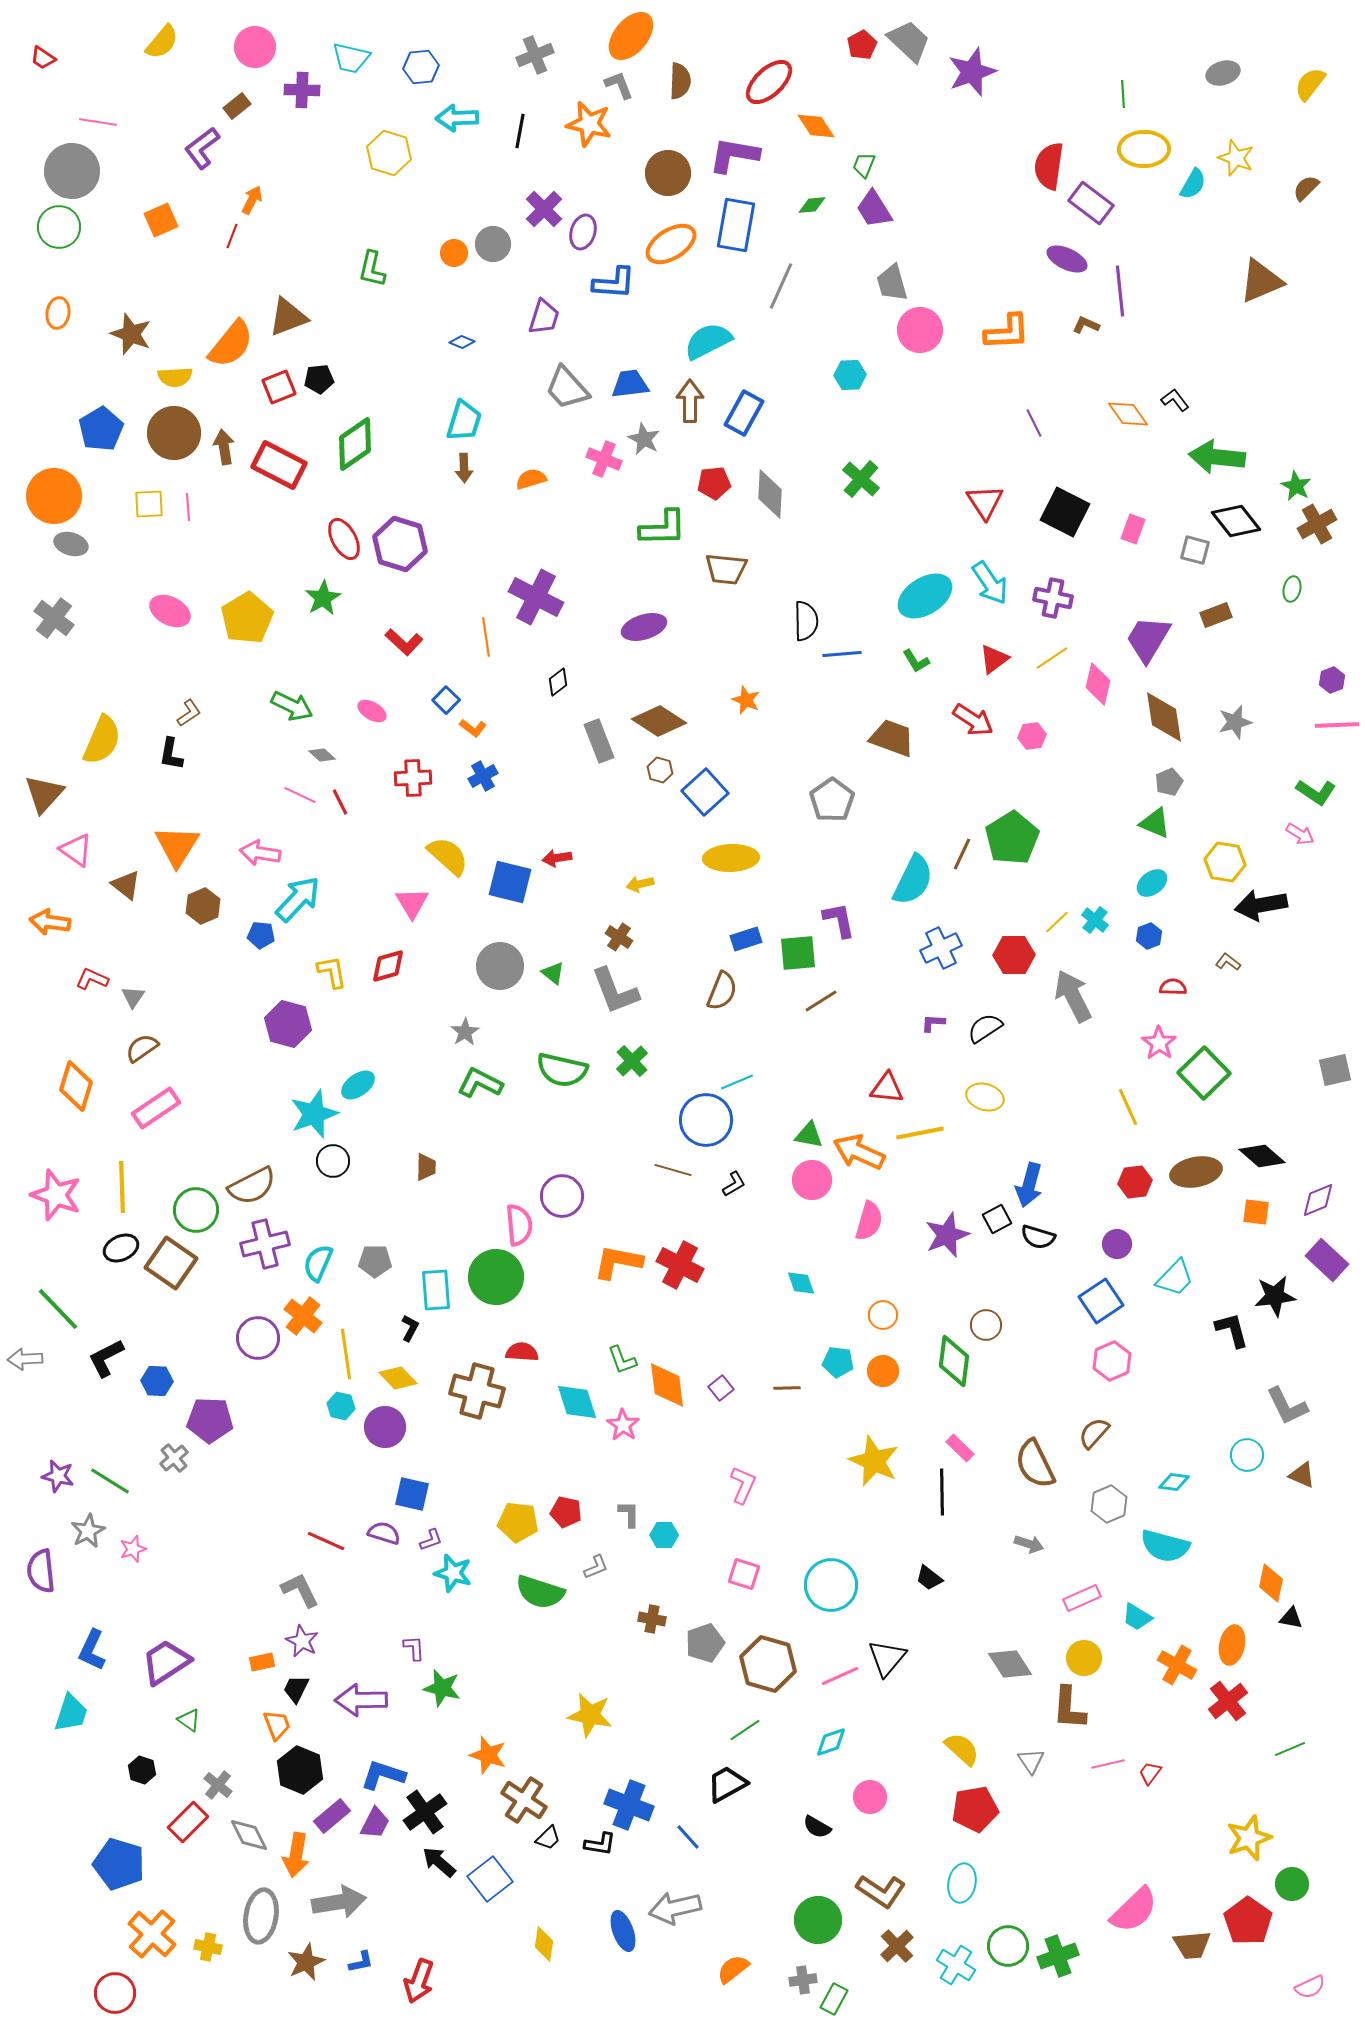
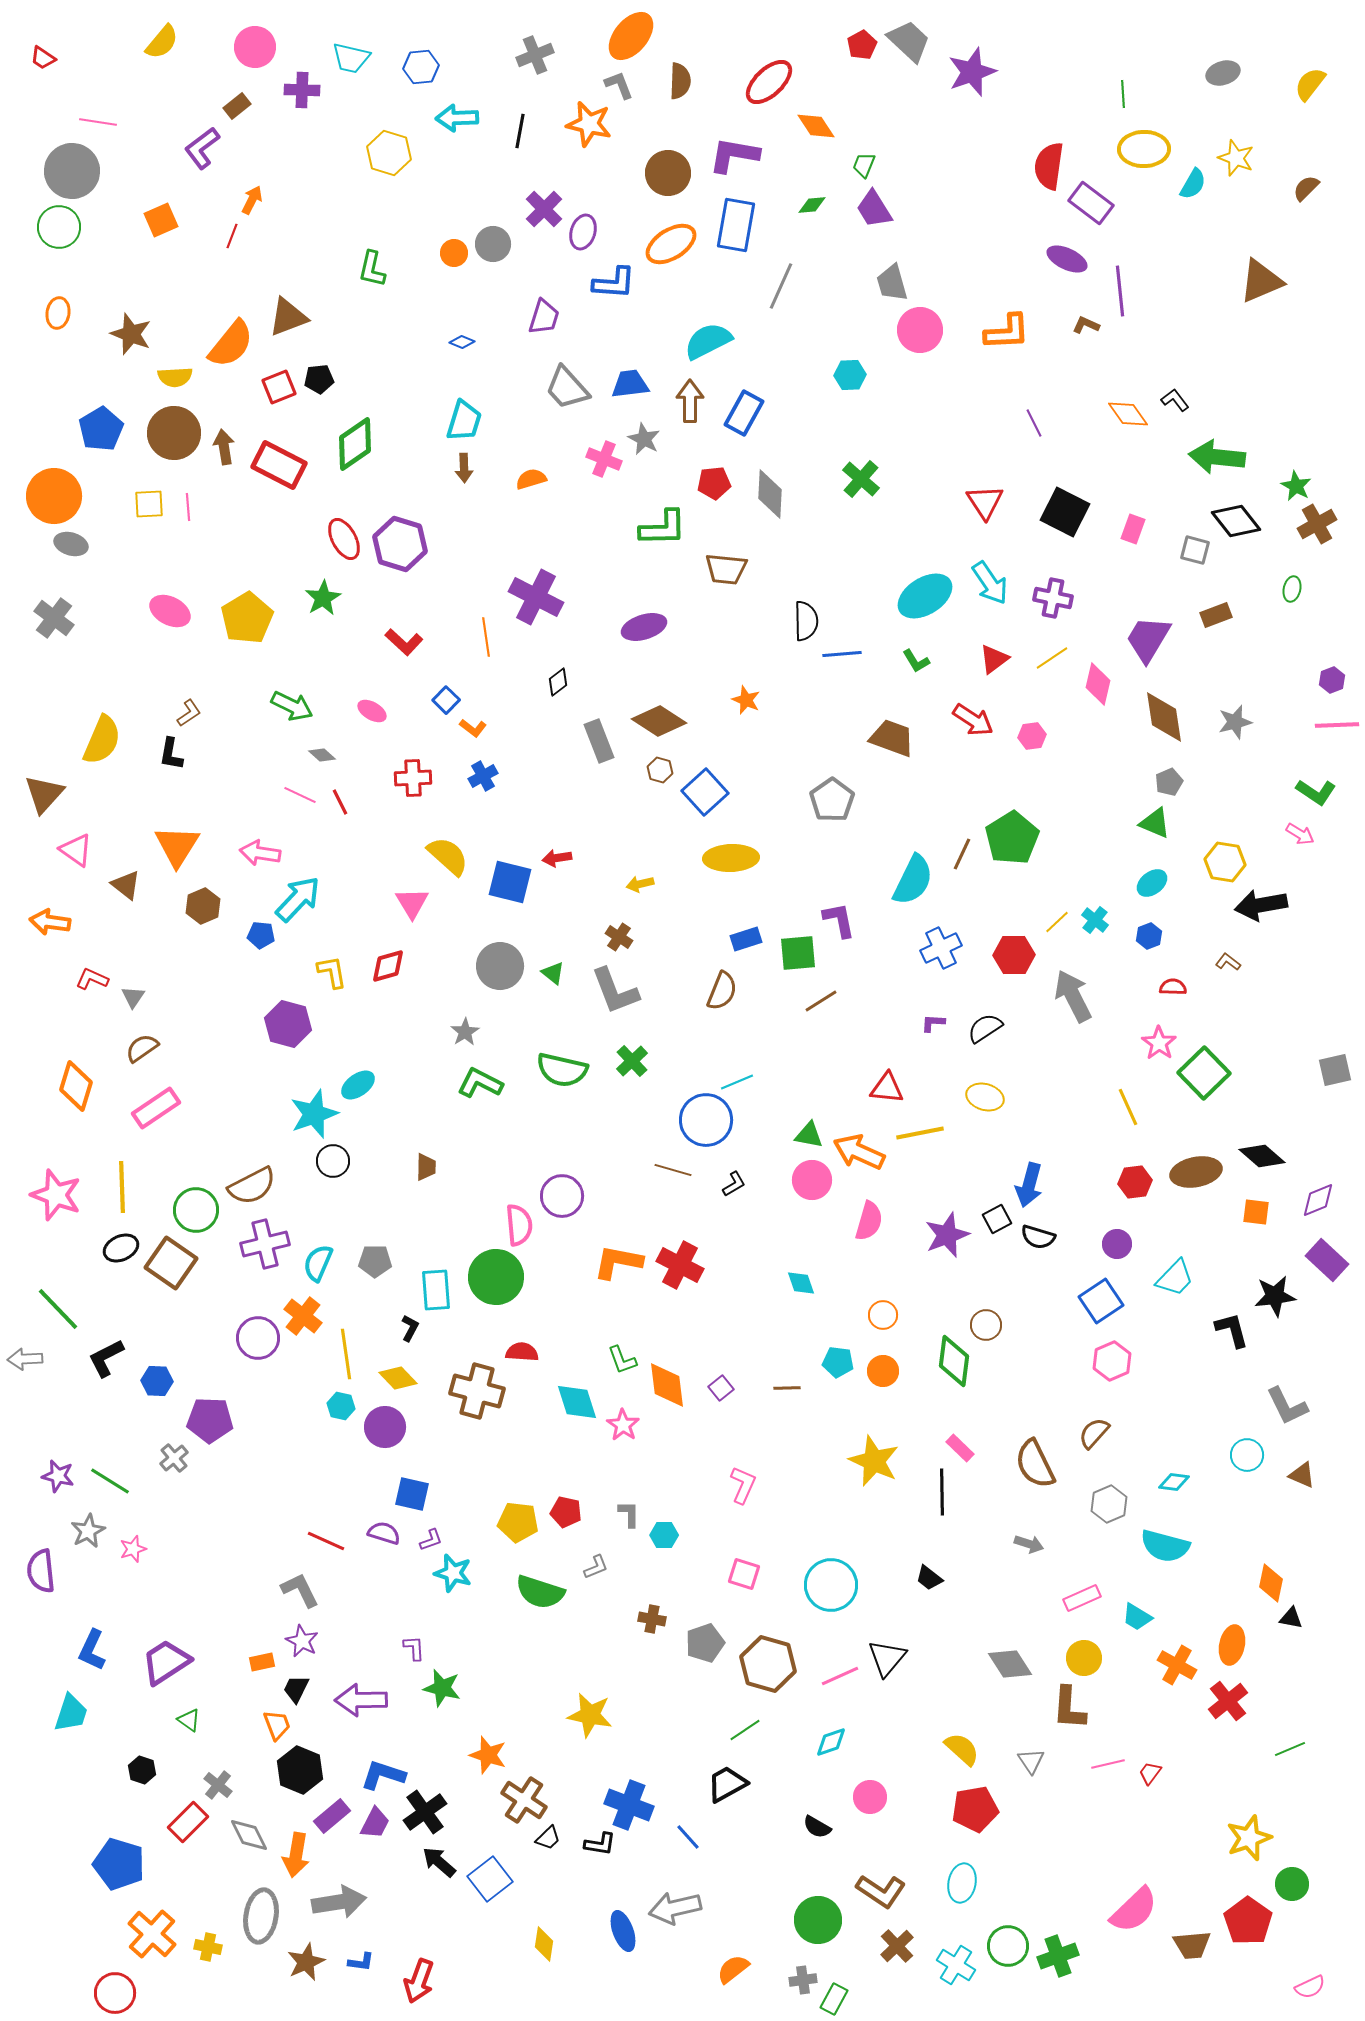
blue L-shape at (361, 1962): rotated 20 degrees clockwise
